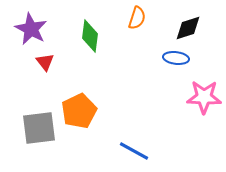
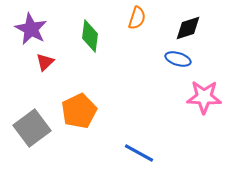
blue ellipse: moved 2 px right, 1 px down; rotated 10 degrees clockwise
red triangle: rotated 24 degrees clockwise
gray square: moved 7 px left; rotated 30 degrees counterclockwise
blue line: moved 5 px right, 2 px down
